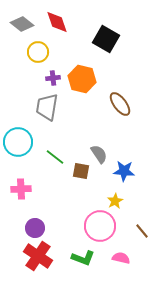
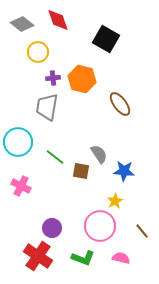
red diamond: moved 1 px right, 2 px up
pink cross: moved 3 px up; rotated 30 degrees clockwise
purple circle: moved 17 px right
